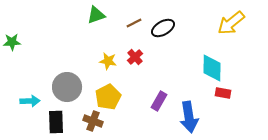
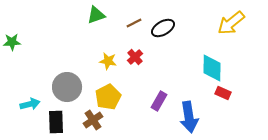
red rectangle: rotated 14 degrees clockwise
cyan arrow: moved 3 px down; rotated 12 degrees counterclockwise
brown cross: moved 1 px up; rotated 36 degrees clockwise
